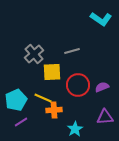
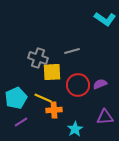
cyan L-shape: moved 4 px right
gray cross: moved 4 px right, 4 px down; rotated 30 degrees counterclockwise
purple semicircle: moved 2 px left, 3 px up
cyan pentagon: moved 2 px up
